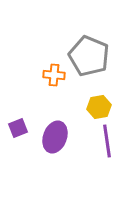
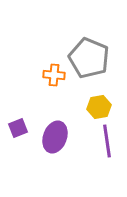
gray pentagon: moved 2 px down
